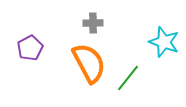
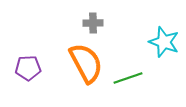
purple pentagon: moved 2 px left, 20 px down; rotated 25 degrees clockwise
orange semicircle: moved 3 px left
green line: rotated 32 degrees clockwise
